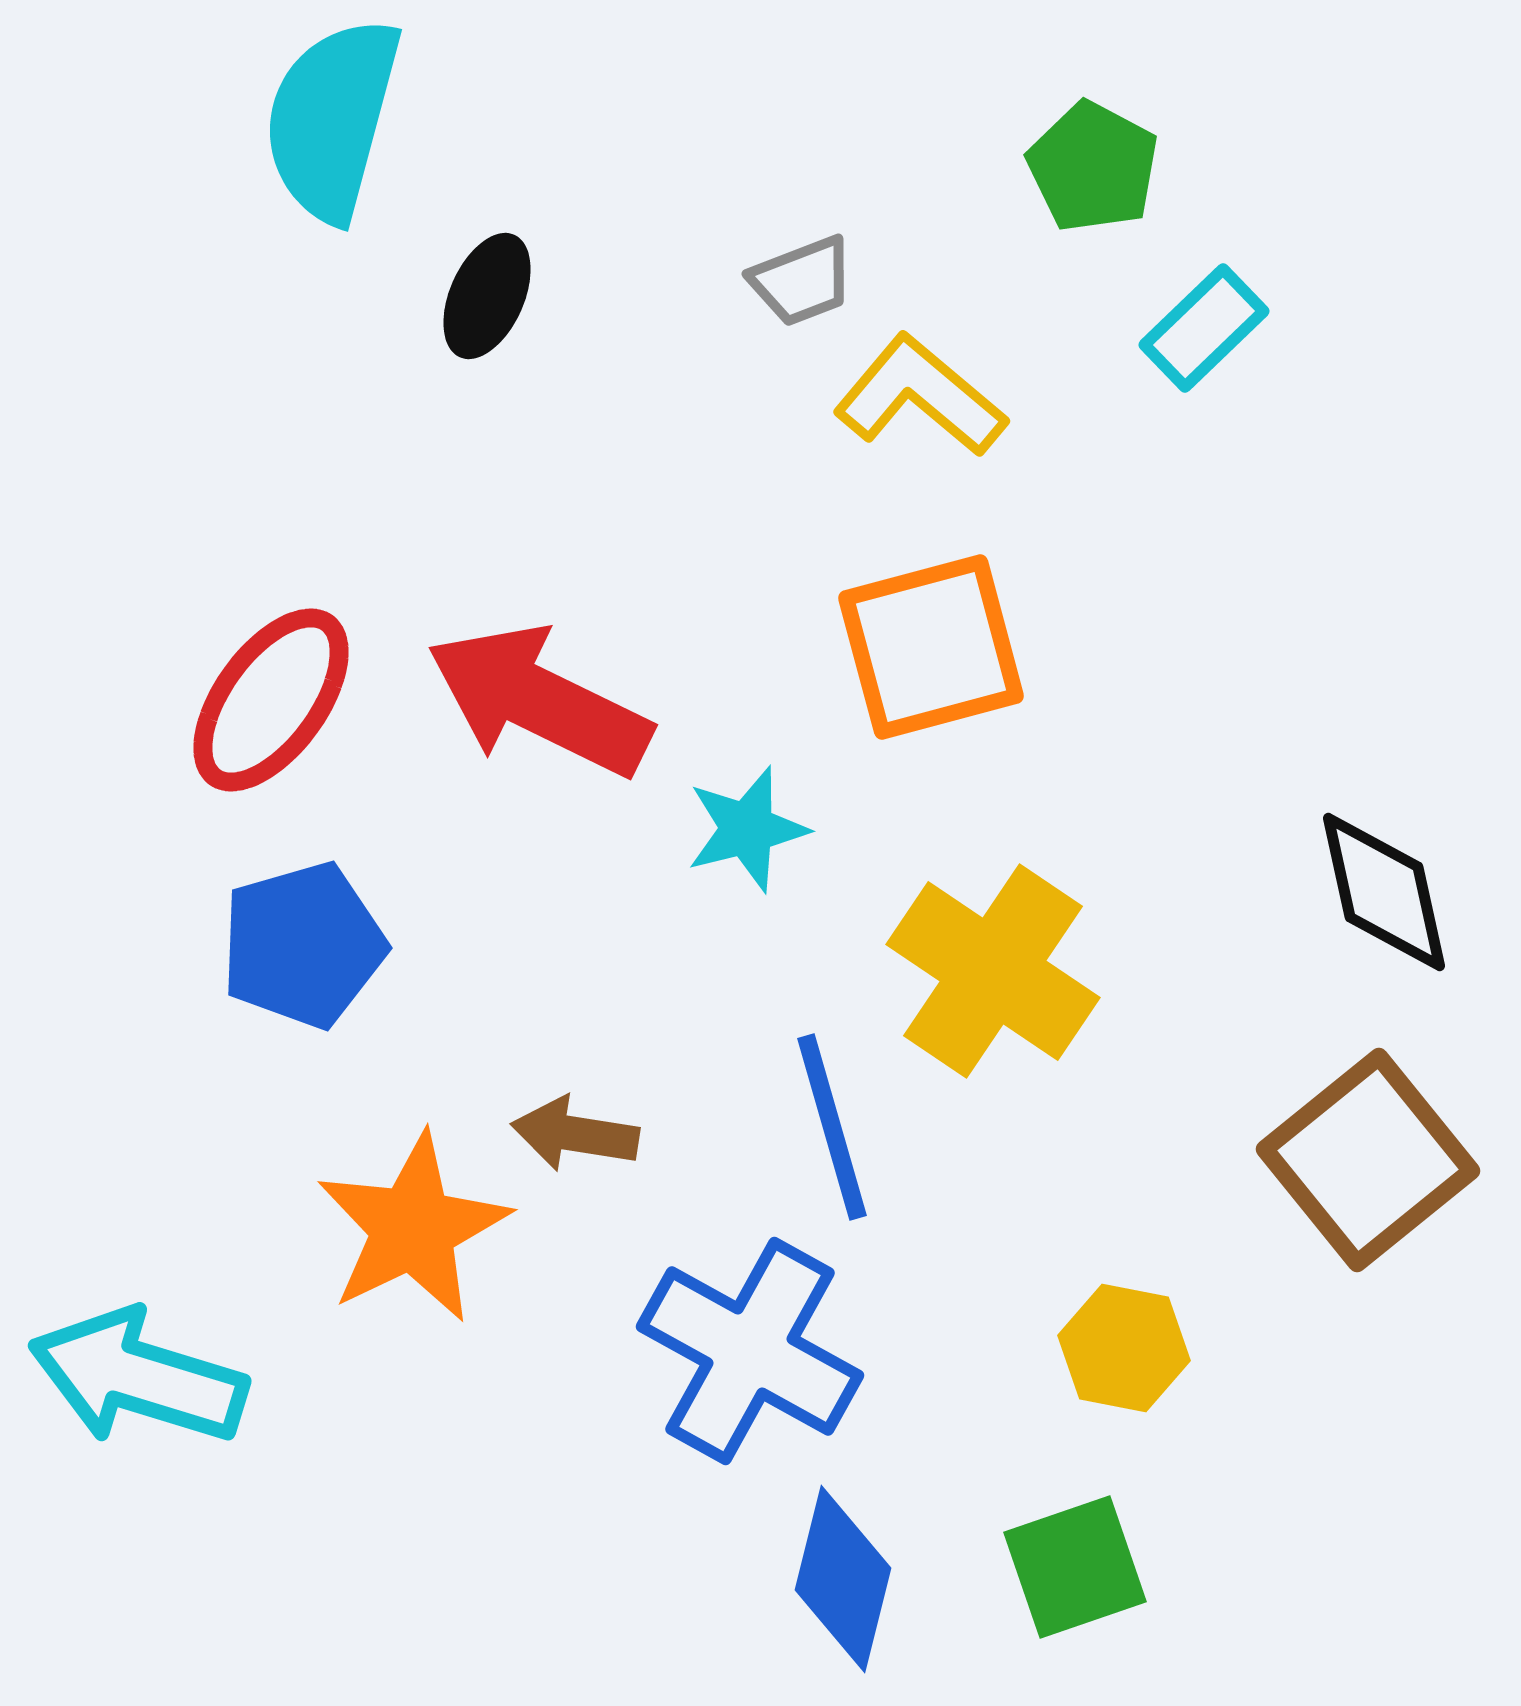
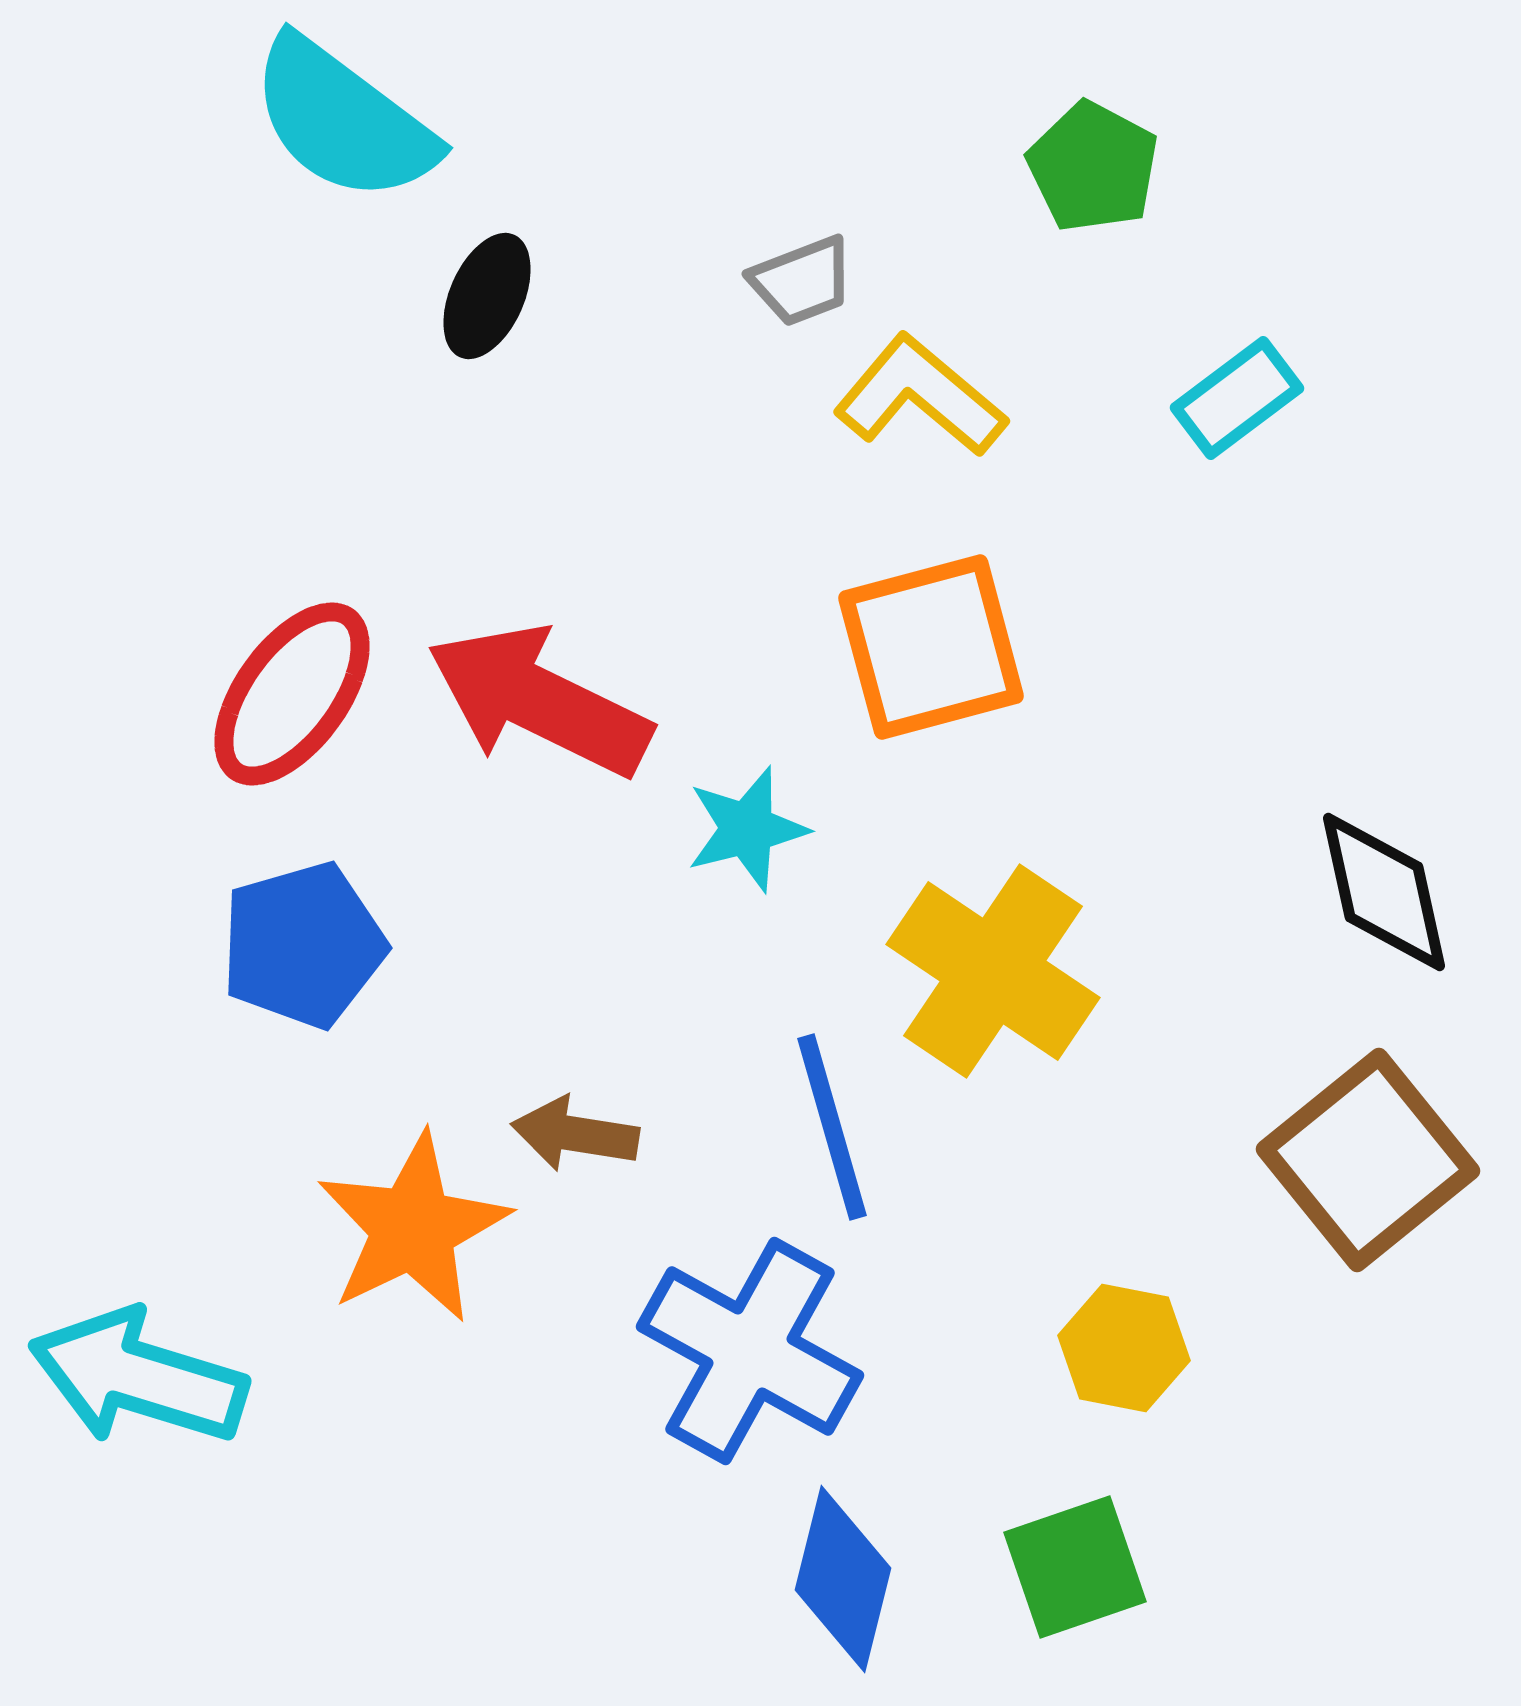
cyan semicircle: moved 11 px right, 1 px down; rotated 68 degrees counterclockwise
cyan rectangle: moved 33 px right, 70 px down; rotated 7 degrees clockwise
red ellipse: moved 21 px right, 6 px up
